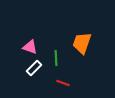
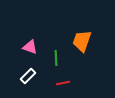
orange trapezoid: moved 2 px up
white rectangle: moved 6 px left, 8 px down
red line: rotated 32 degrees counterclockwise
